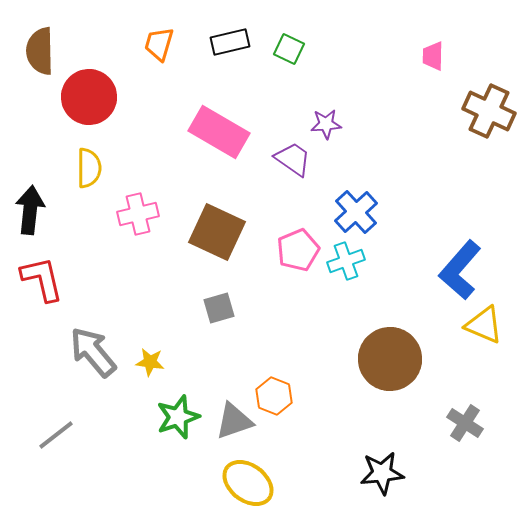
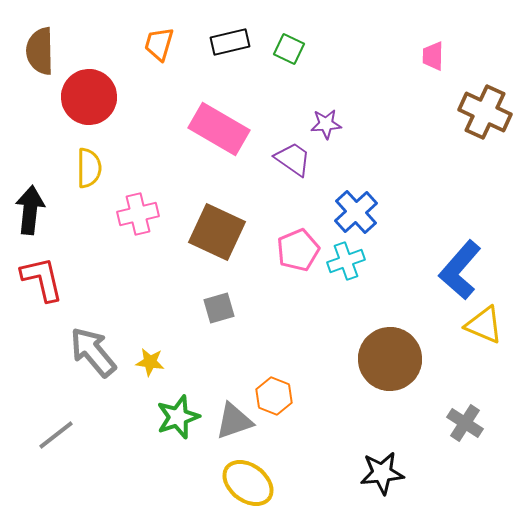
brown cross: moved 4 px left, 1 px down
pink rectangle: moved 3 px up
